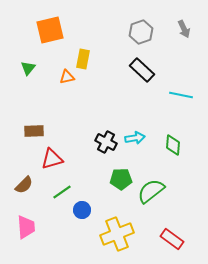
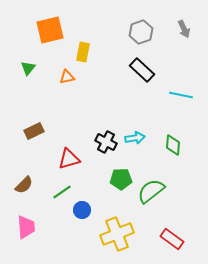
yellow rectangle: moved 7 px up
brown rectangle: rotated 24 degrees counterclockwise
red triangle: moved 17 px right
